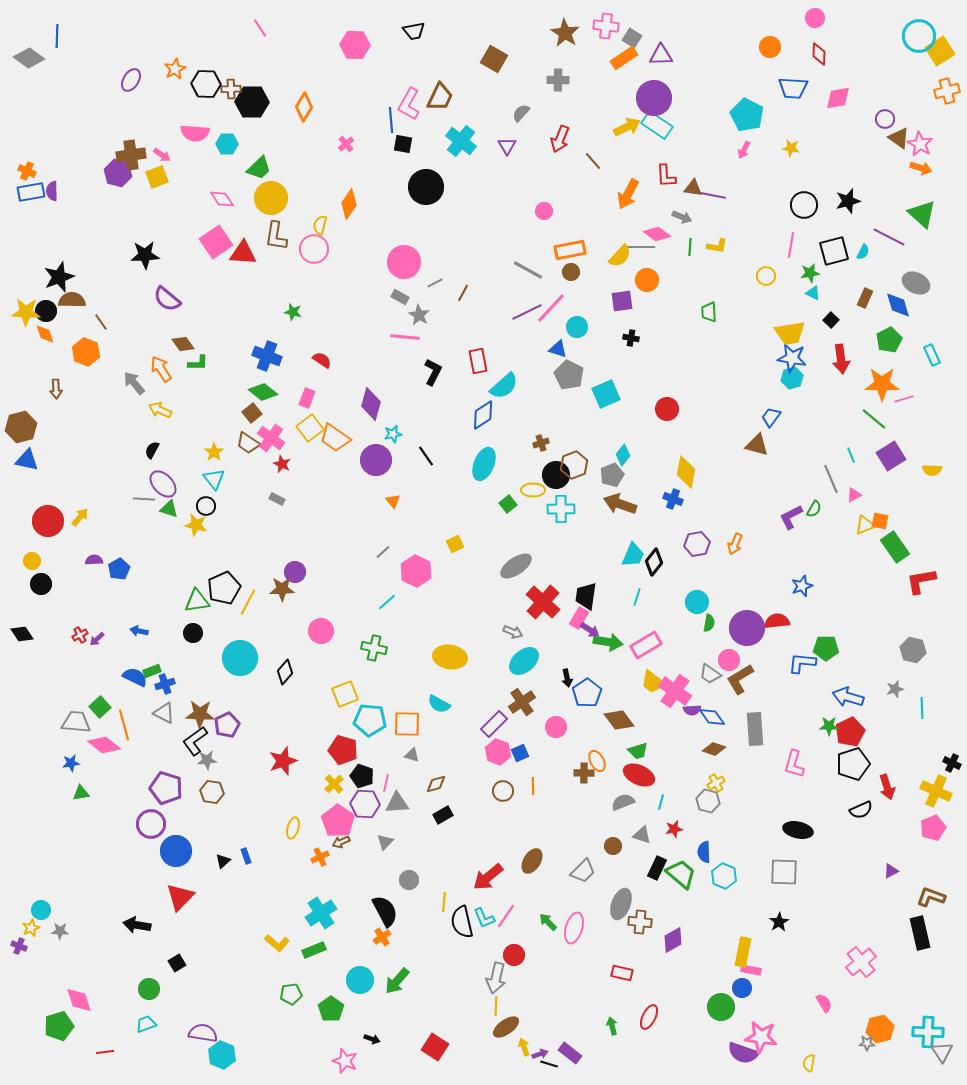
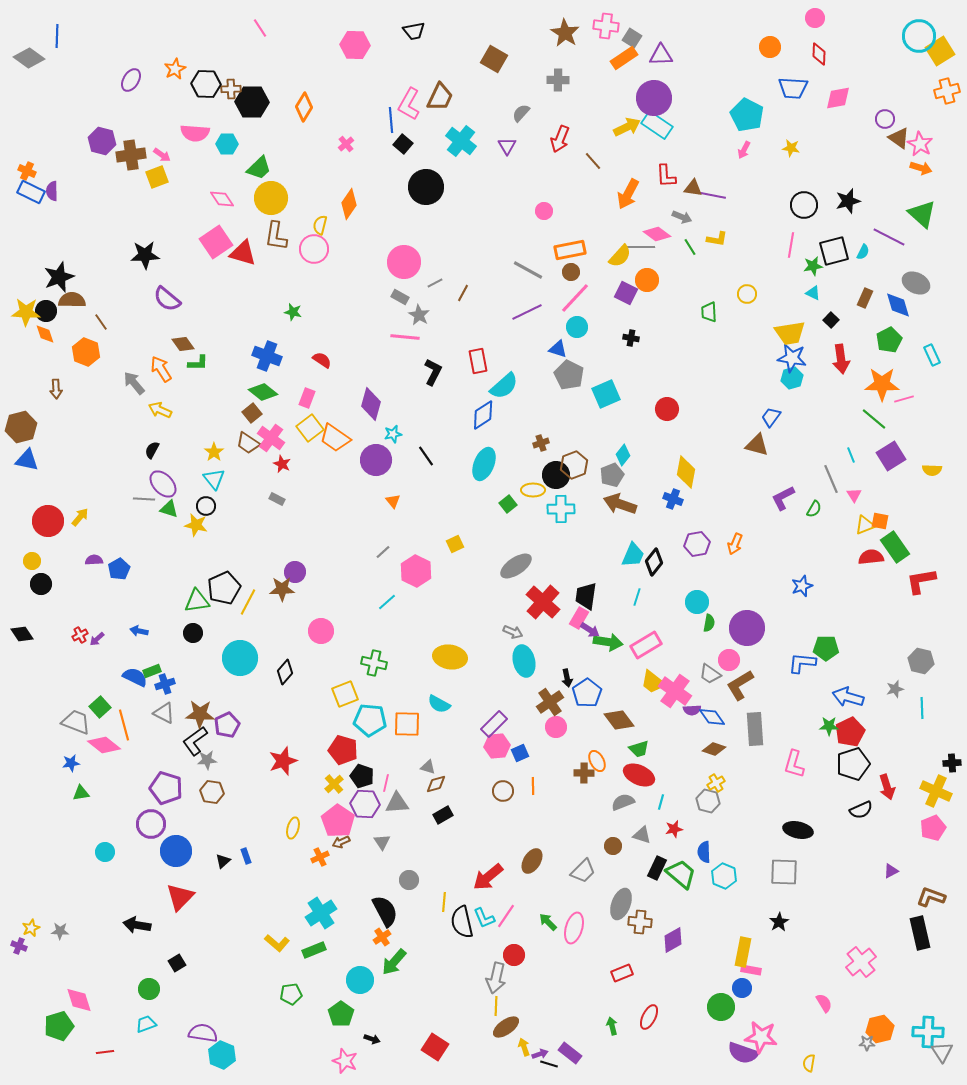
black square at (403, 144): rotated 30 degrees clockwise
purple hexagon at (118, 173): moved 16 px left, 32 px up
blue rectangle at (31, 192): rotated 36 degrees clockwise
yellow L-shape at (717, 246): moved 7 px up
green line at (690, 247): rotated 36 degrees counterclockwise
red triangle at (243, 253): rotated 12 degrees clockwise
green star at (810, 273): moved 3 px right, 7 px up
yellow circle at (766, 276): moved 19 px left, 18 px down
purple square at (622, 301): moved 4 px right, 8 px up; rotated 35 degrees clockwise
pink line at (551, 308): moved 24 px right, 10 px up
pink triangle at (854, 495): rotated 35 degrees counterclockwise
purple L-shape at (791, 517): moved 8 px left, 19 px up
red semicircle at (777, 621): moved 94 px right, 64 px up
green cross at (374, 648): moved 15 px down
gray hexagon at (913, 650): moved 8 px right, 11 px down
cyan ellipse at (524, 661): rotated 64 degrees counterclockwise
brown L-shape at (740, 679): moved 6 px down
brown cross at (522, 702): moved 28 px right
gray trapezoid at (76, 722): rotated 16 degrees clockwise
green trapezoid at (638, 751): moved 1 px right, 2 px up
pink hexagon at (498, 752): moved 1 px left, 6 px up; rotated 25 degrees counterclockwise
gray triangle at (412, 755): moved 16 px right, 12 px down
black cross at (952, 763): rotated 30 degrees counterclockwise
gray triangle at (385, 842): moved 3 px left; rotated 18 degrees counterclockwise
cyan circle at (41, 910): moved 64 px right, 58 px up
red rectangle at (622, 973): rotated 35 degrees counterclockwise
green arrow at (397, 981): moved 3 px left, 19 px up
green pentagon at (331, 1009): moved 10 px right, 5 px down
